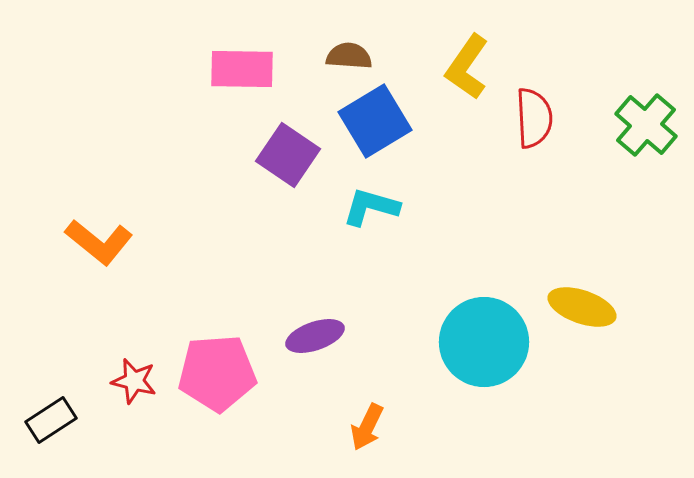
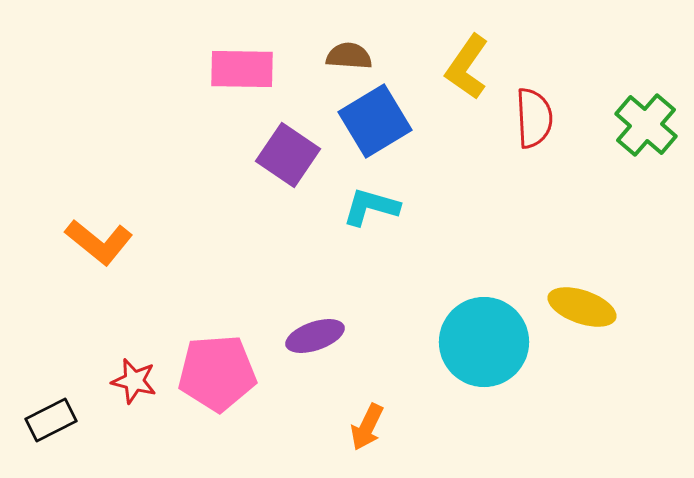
black rectangle: rotated 6 degrees clockwise
